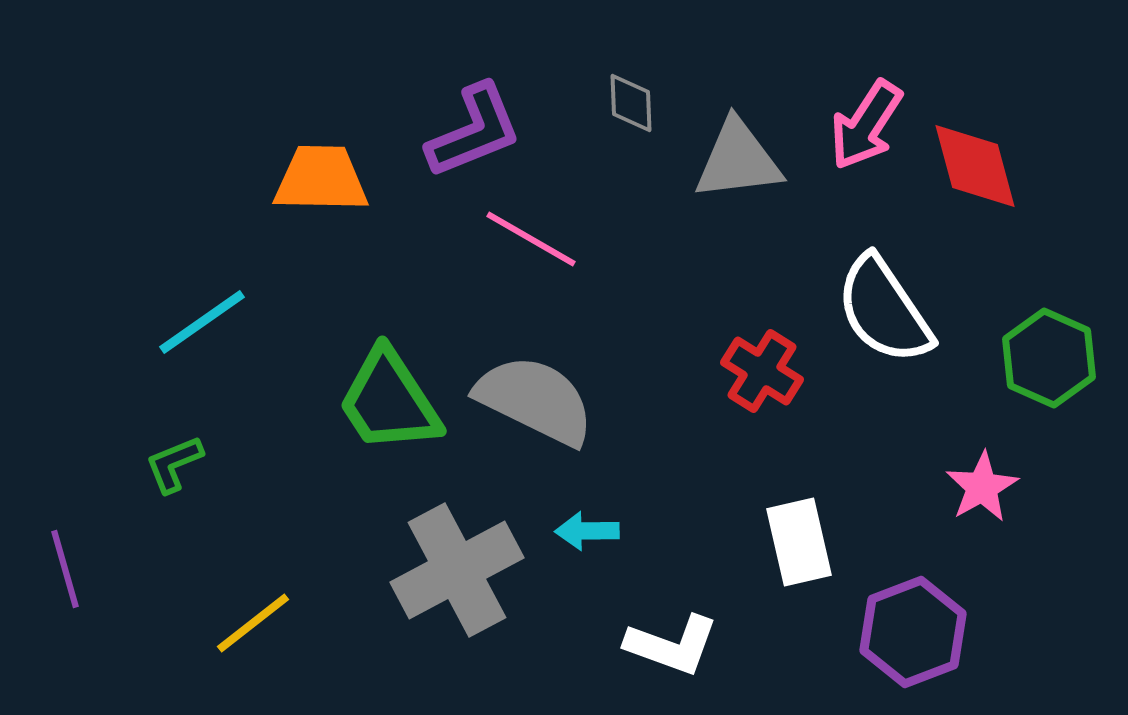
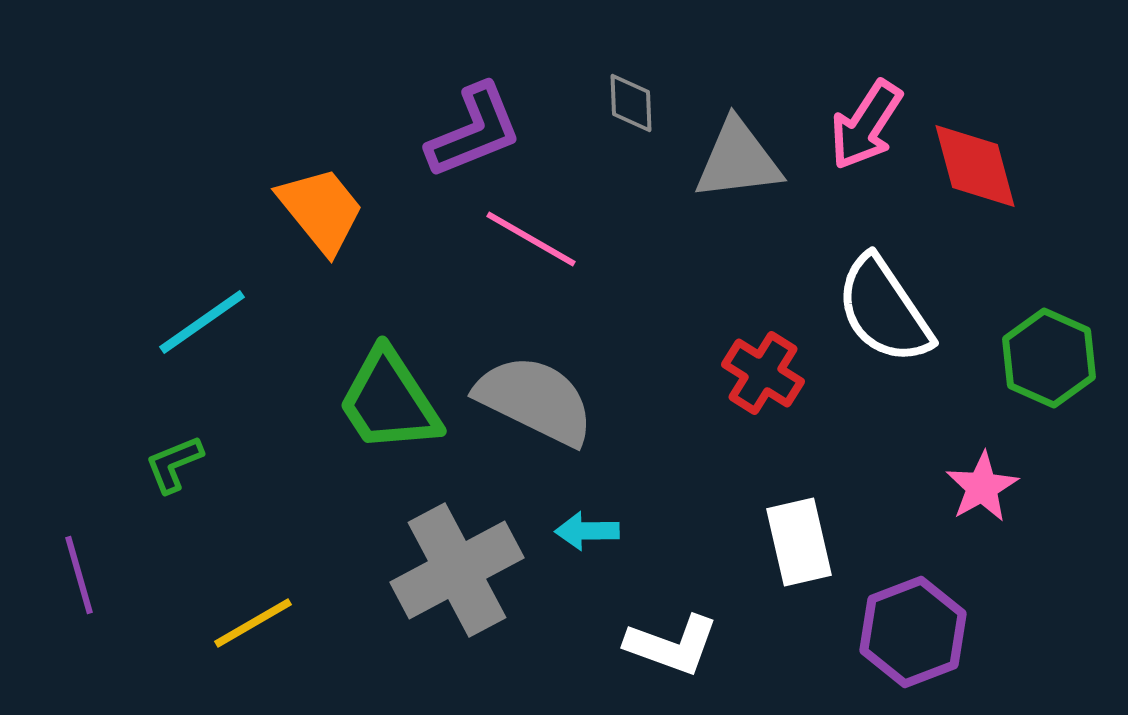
orange trapezoid: moved 31 px down; rotated 50 degrees clockwise
red cross: moved 1 px right, 2 px down
purple line: moved 14 px right, 6 px down
yellow line: rotated 8 degrees clockwise
